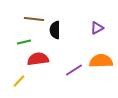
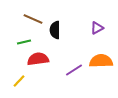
brown line: moved 1 px left; rotated 18 degrees clockwise
